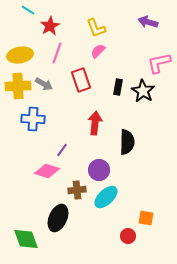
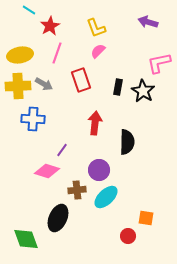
cyan line: moved 1 px right
